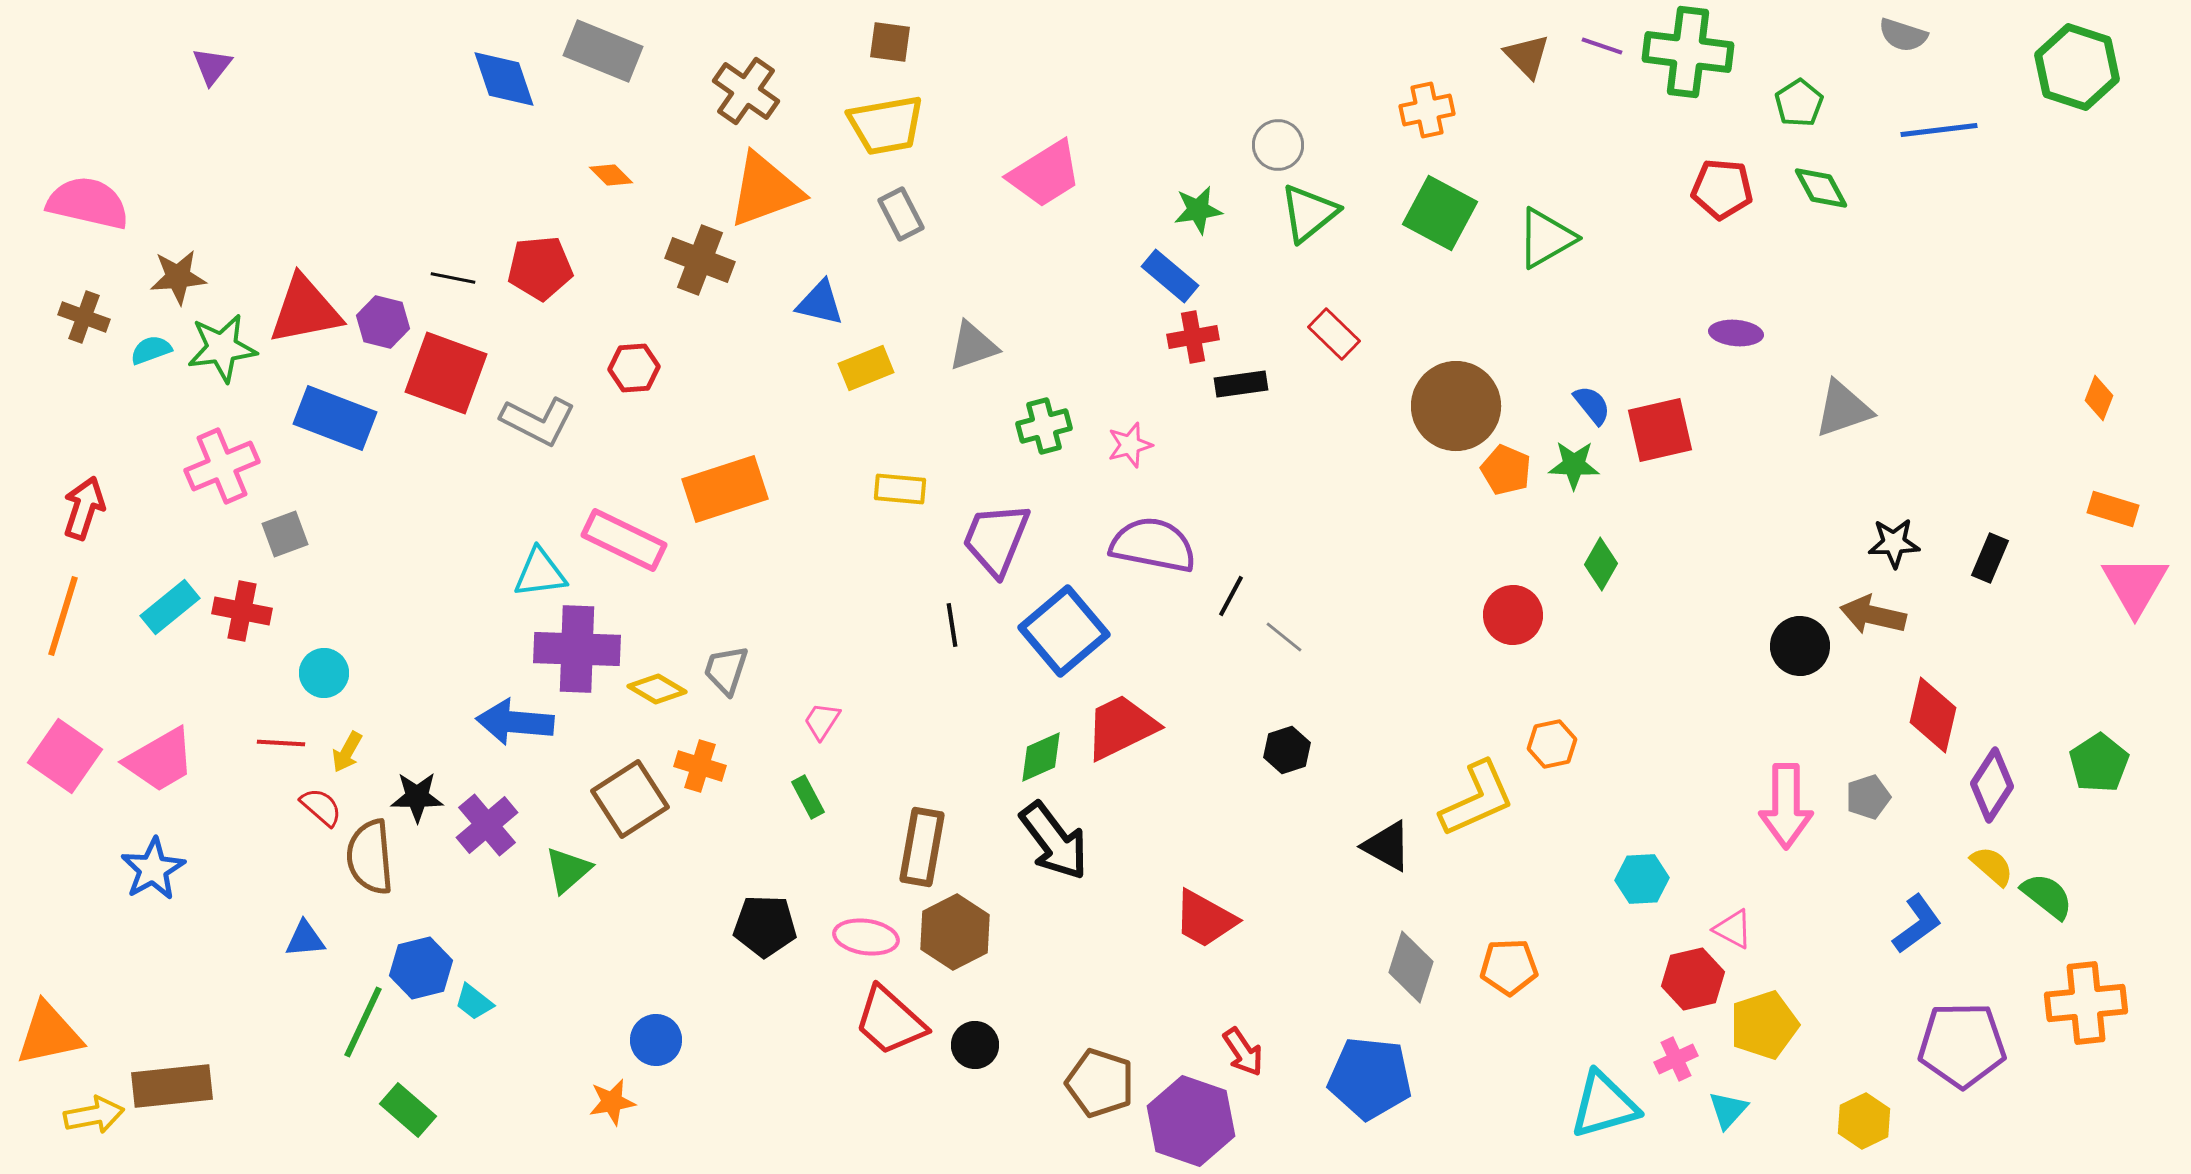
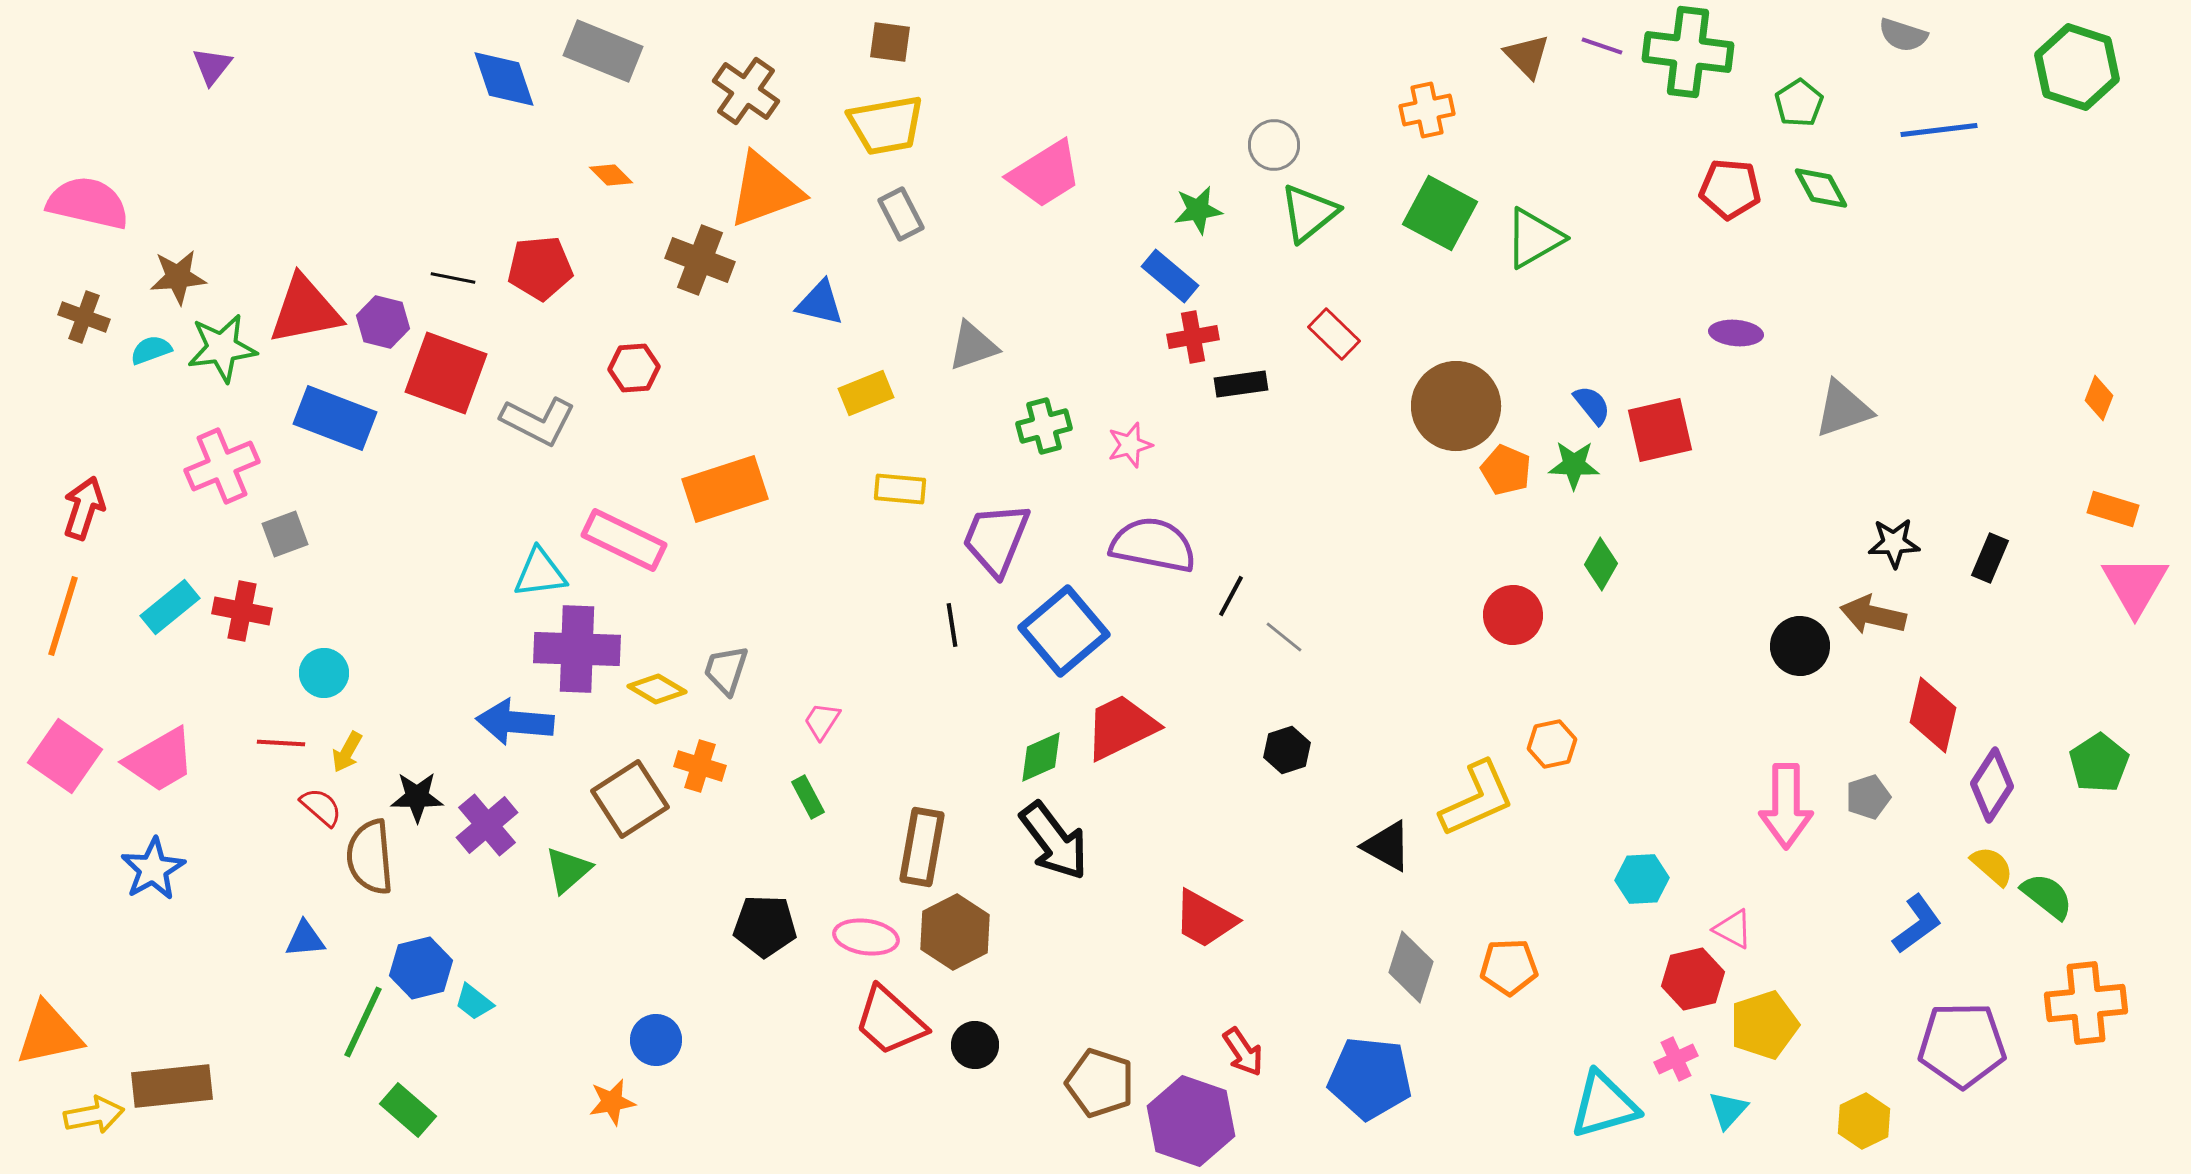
gray circle at (1278, 145): moved 4 px left
red pentagon at (1722, 189): moved 8 px right
green triangle at (1546, 238): moved 12 px left
yellow rectangle at (866, 368): moved 25 px down
